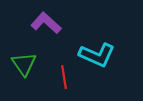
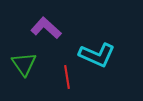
purple L-shape: moved 5 px down
red line: moved 3 px right
